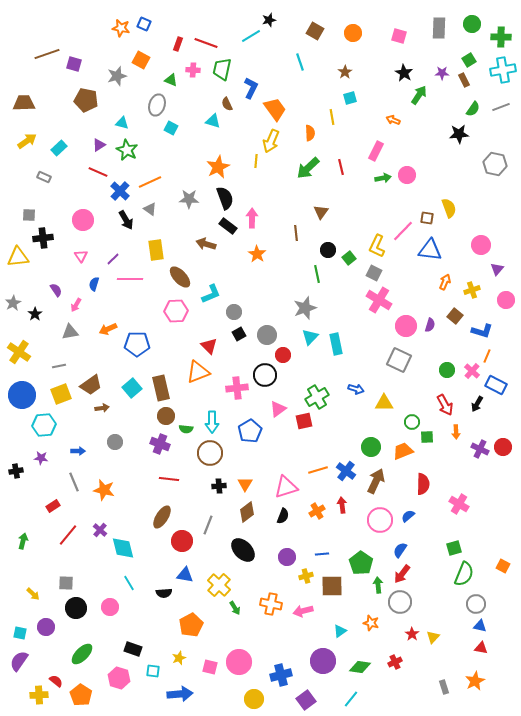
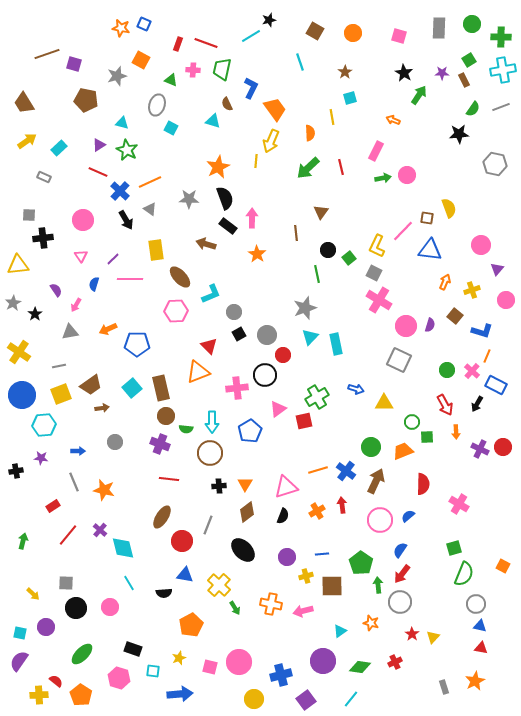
brown trapezoid at (24, 103): rotated 120 degrees counterclockwise
yellow triangle at (18, 257): moved 8 px down
